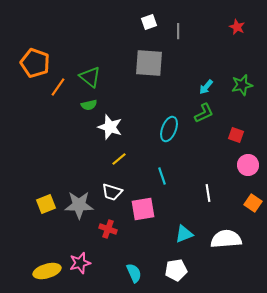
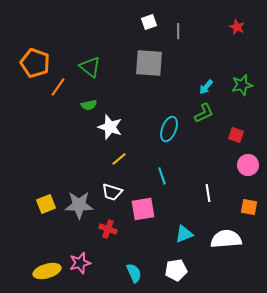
green triangle: moved 10 px up
orange square: moved 4 px left, 4 px down; rotated 24 degrees counterclockwise
